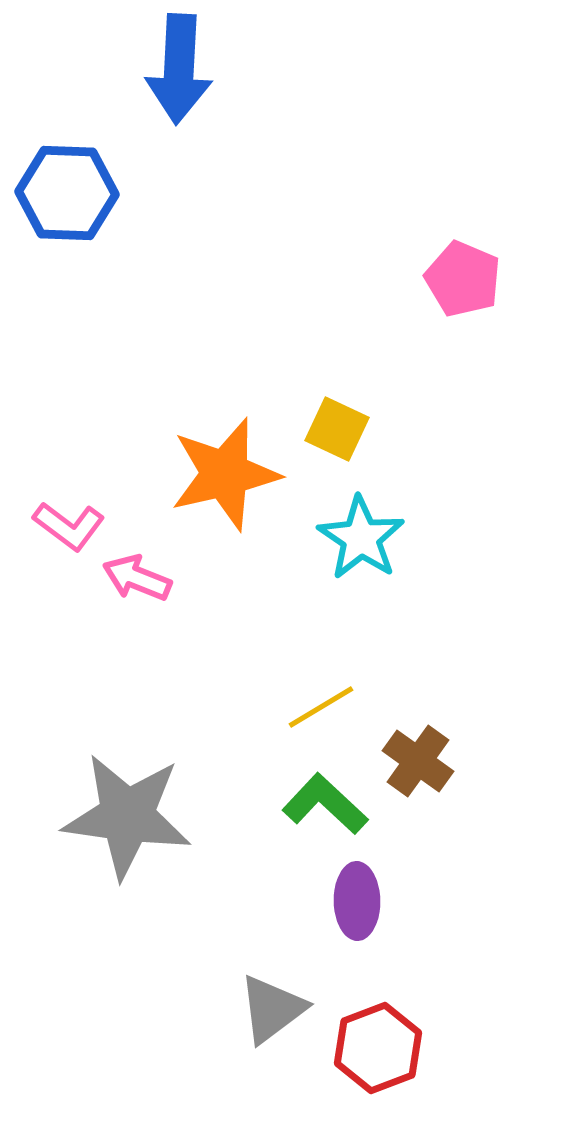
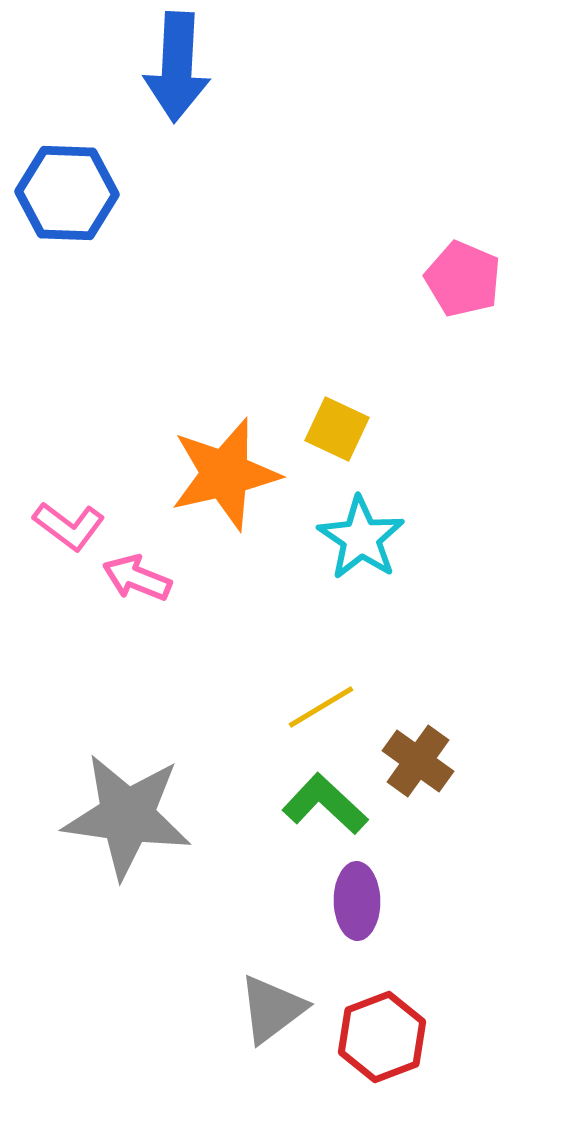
blue arrow: moved 2 px left, 2 px up
red hexagon: moved 4 px right, 11 px up
